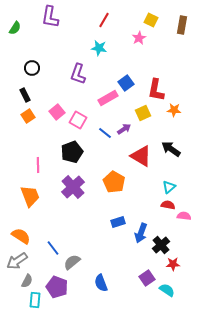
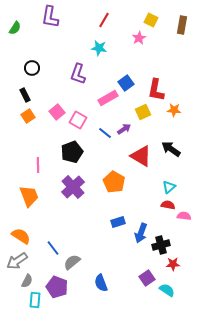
yellow square at (143, 113): moved 1 px up
orange trapezoid at (30, 196): moved 1 px left
black cross at (161, 245): rotated 24 degrees clockwise
